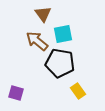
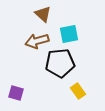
brown triangle: rotated 12 degrees counterclockwise
cyan square: moved 6 px right
brown arrow: rotated 55 degrees counterclockwise
black pentagon: rotated 16 degrees counterclockwise
